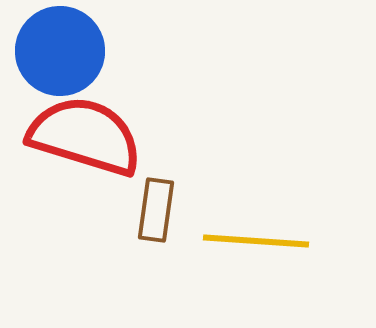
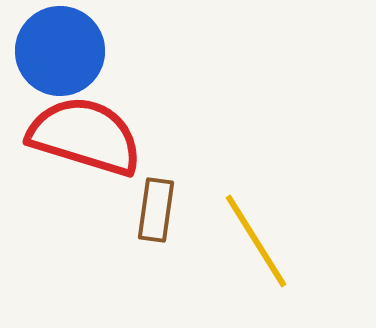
yellow line: rotated 54 degrees clockwise
